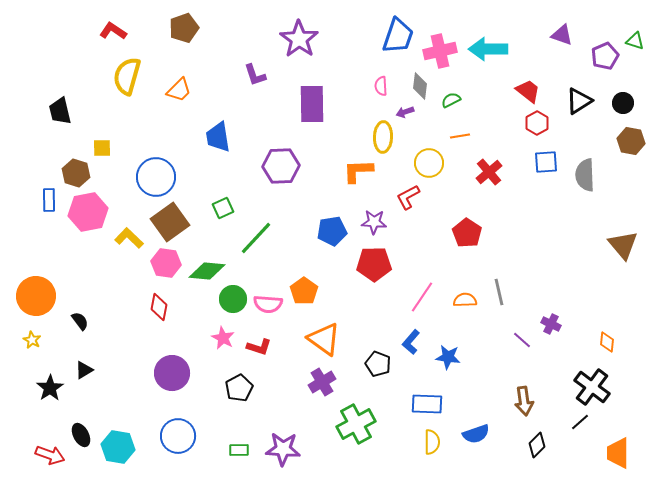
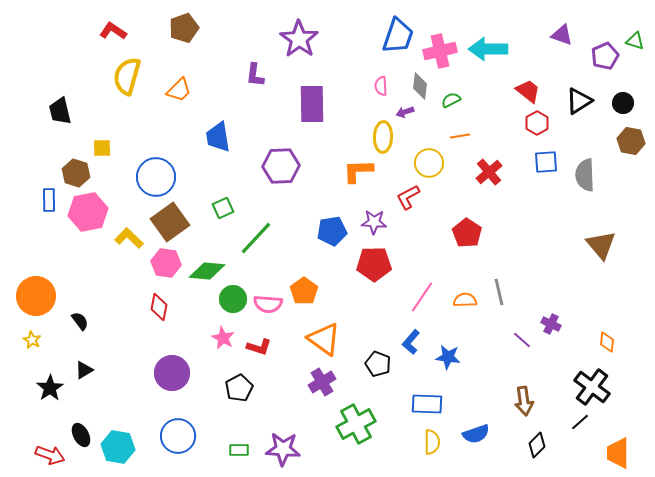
purple L-shape at (255, 75): rotated 25 degrees clockwise
brown triangle at (623, 245): moved 22 px left
